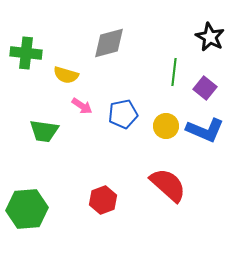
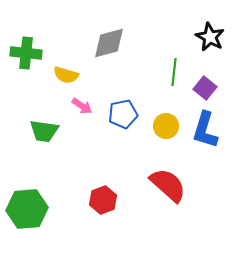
blue L-shape: rotated 84 degrees clockwise
